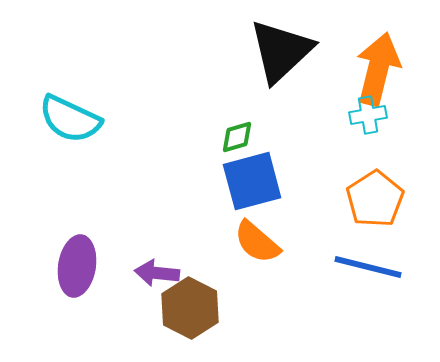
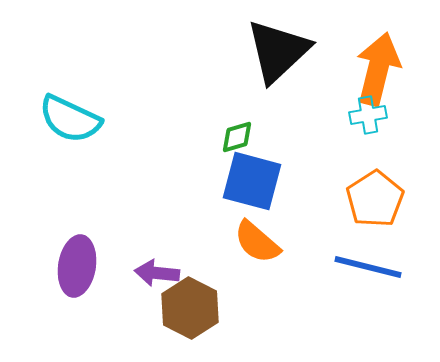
black triangle: moved 3 px left
blue square: rotated 30 degrees clockwise
